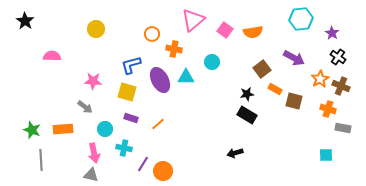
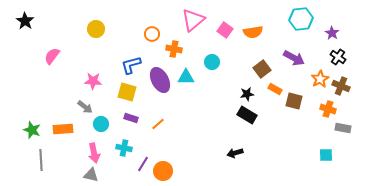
pink semicircle at (52, 56): rotated 54 degrees counterclockwise
cyan circle at (105, 129): moved 4 px left, 5 px up
